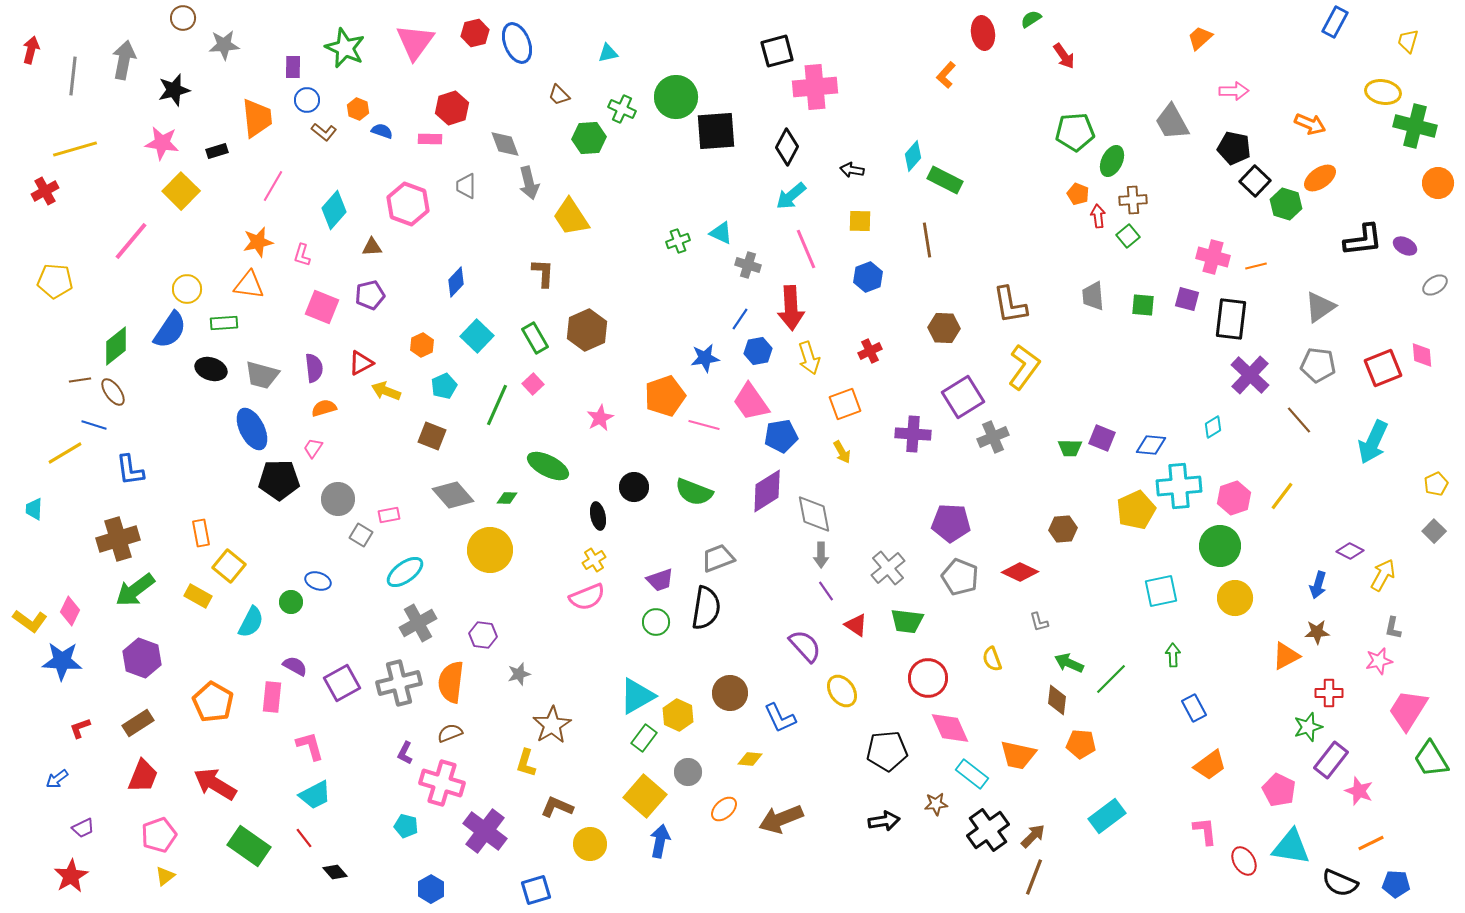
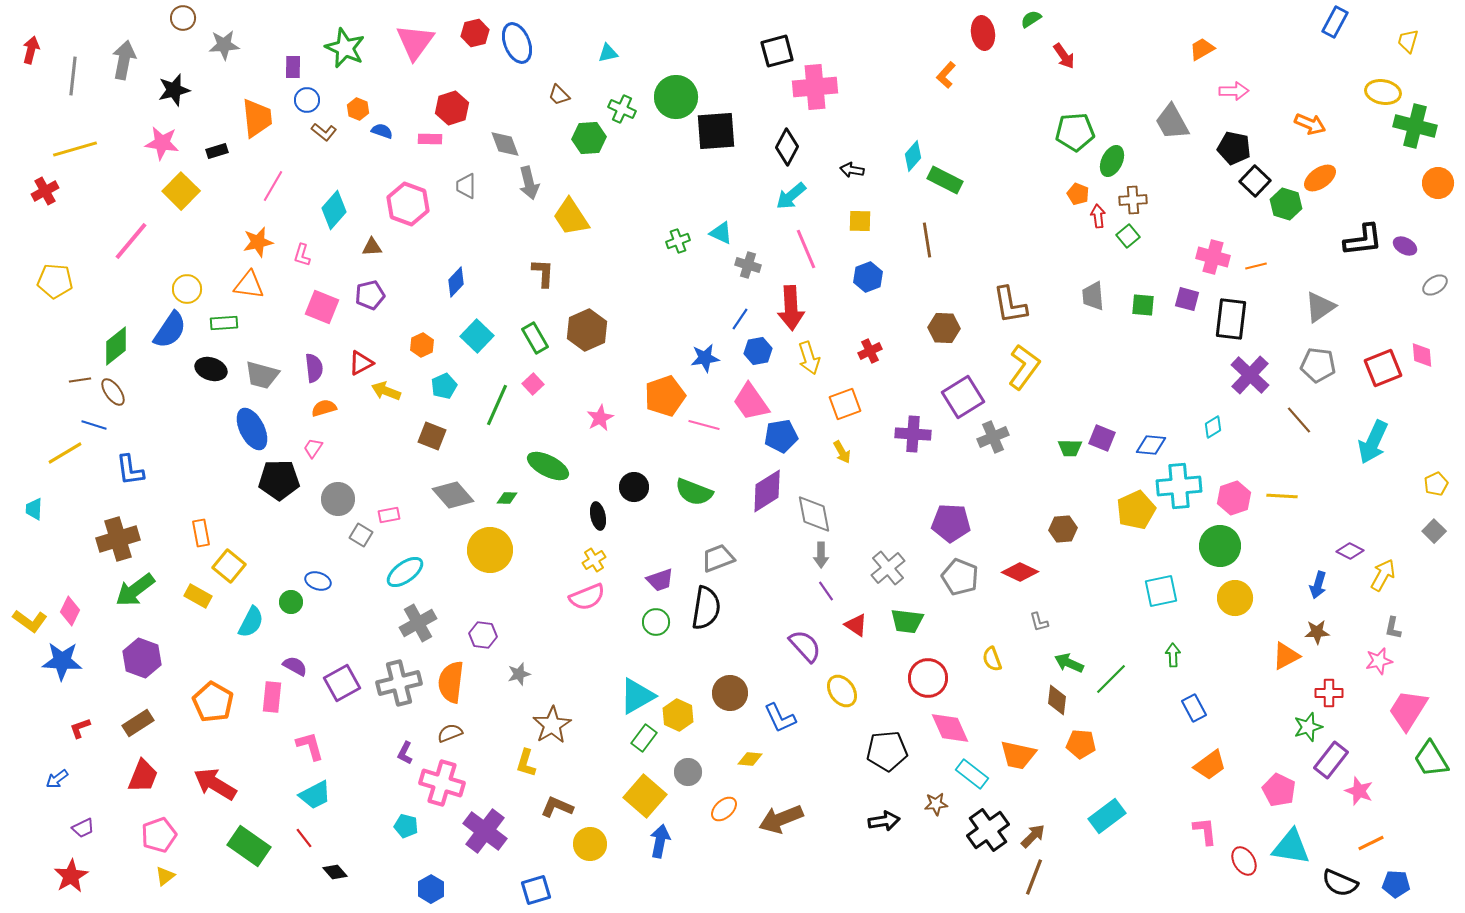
orange trapezoid at (1200, 38): moved 2 px right, 11 px down; rotated 12 degrees clockwise
yellow line at (1282, 496): rotated 56 degrees clockwise
